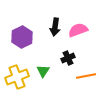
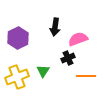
pink semicircle: moved 9 px down
purple hexagon: moved 4 px left, 1 px down
orange line: rotated 12 degrees clockwise
